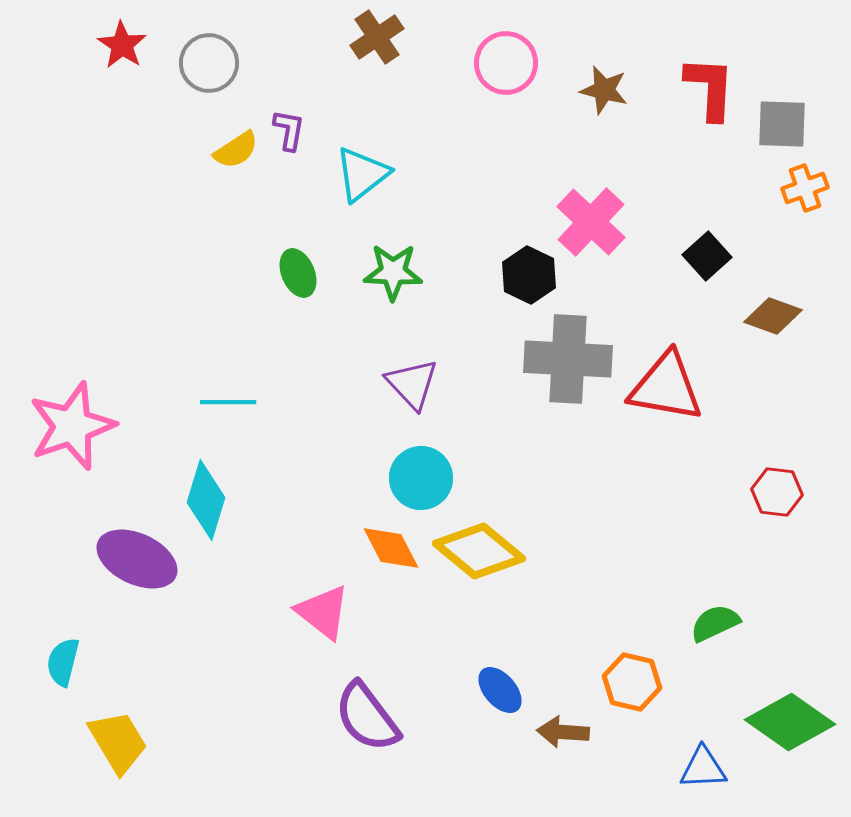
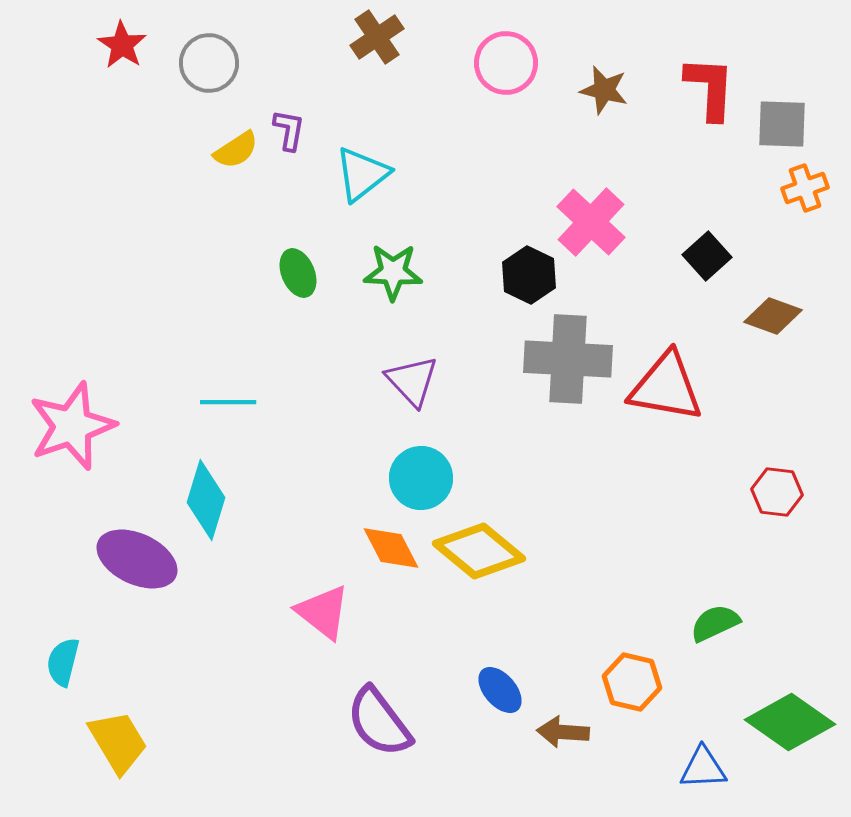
purple triangle: moved 3 px up
purple semicircle: moved 12 px right, 5 px down
